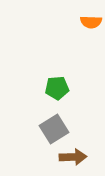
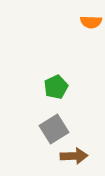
green pentagon: moved 1 px left, 1 px up; rotated 20 degrees counterclockwise
brown arrow: moved 1 px right, 1 px up
